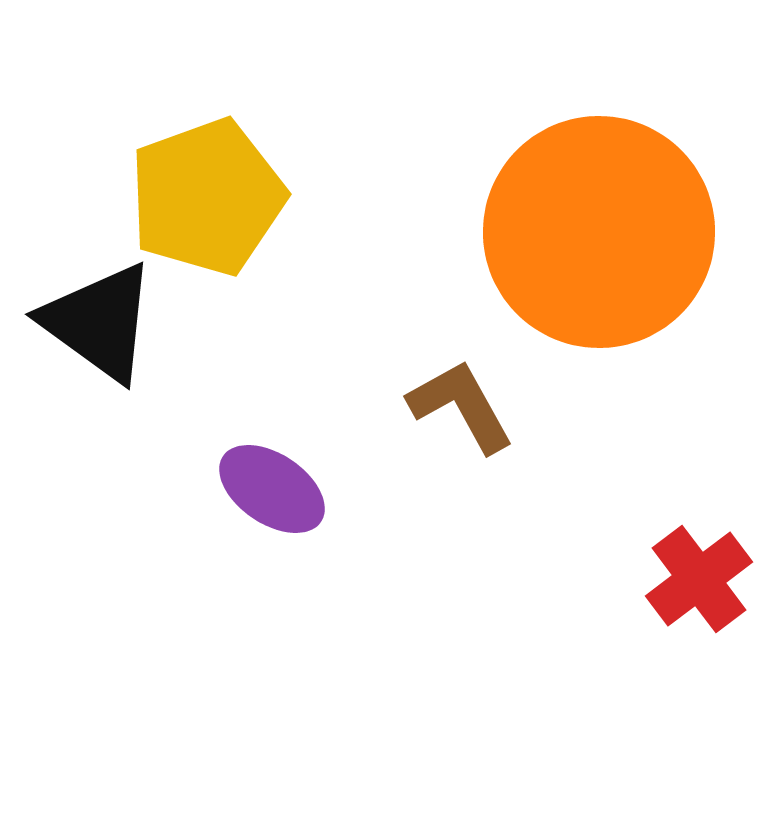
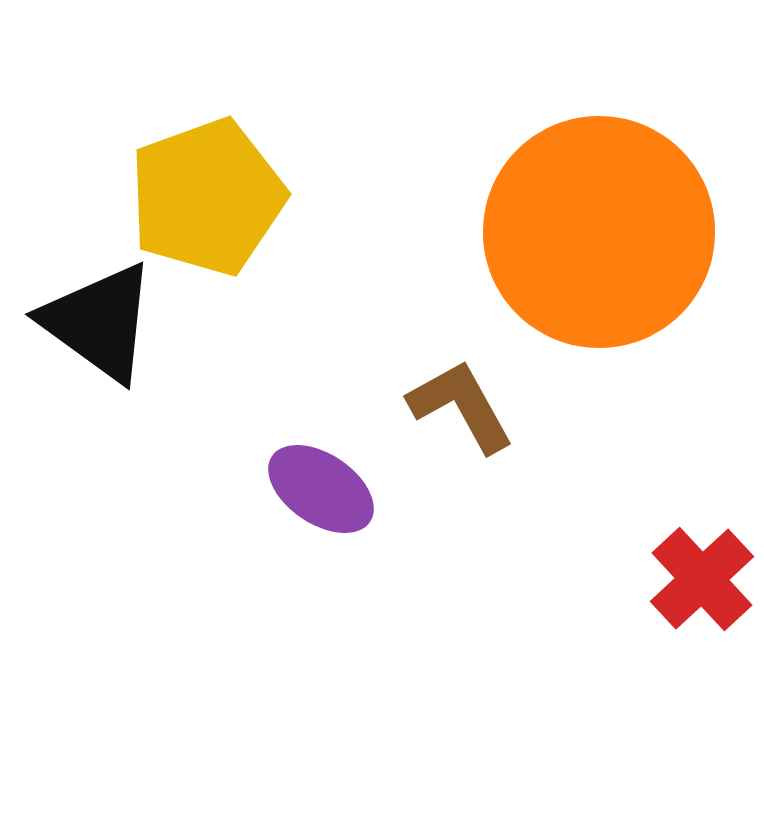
purple ellipse: moved 49 px right
red cross: moved 3 px right; rotated 6 degrees counterclockwise
